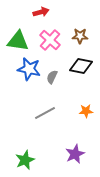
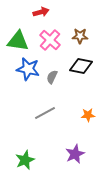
blue star: moved 1 px left
orange star: moved 2 px right, 4 px down
